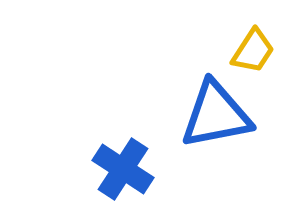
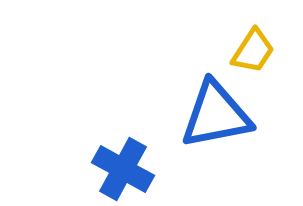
blue cross: rotated 4 degrees counterclockwise
